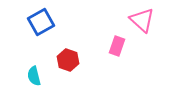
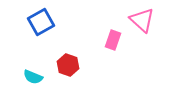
pink rectangle: moved 4 px left, 6 px up
red hexagon: moved 5 px down
cyan semicircle: moved 1 px left, 1 px down; rotated 54 degrees counterclockwise
